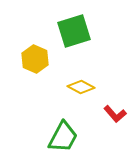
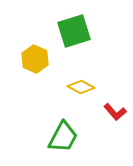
red L-shape: moved 2 px up
